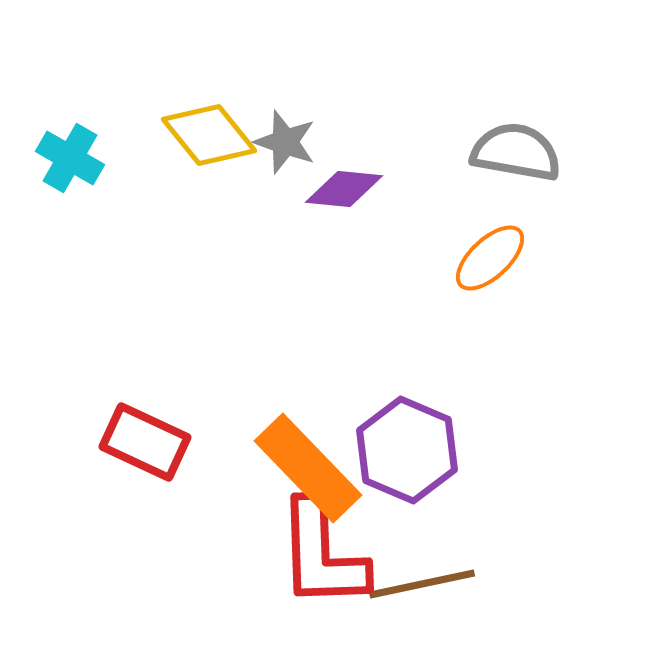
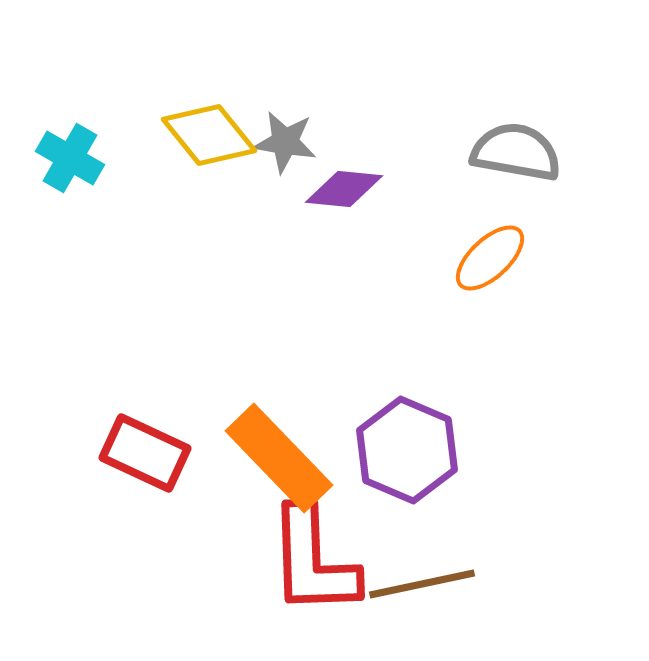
gray star: rotated 10 degrees counterclockwise
red rectangle: moved 11 px down
orange rectangle: moved 29 px left, 10 px up
red L-shape: moved 9 px left, 7 px down
